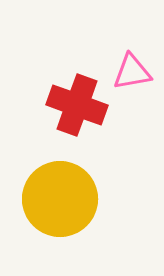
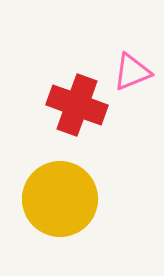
pink triangle: rotated 12 degrees counterclockwise
